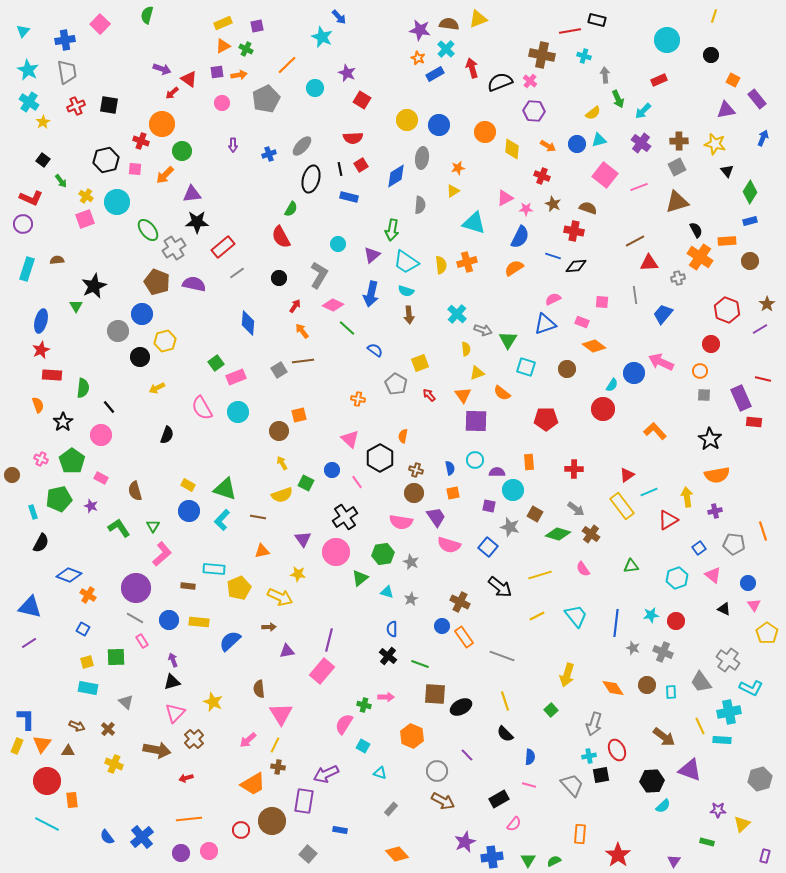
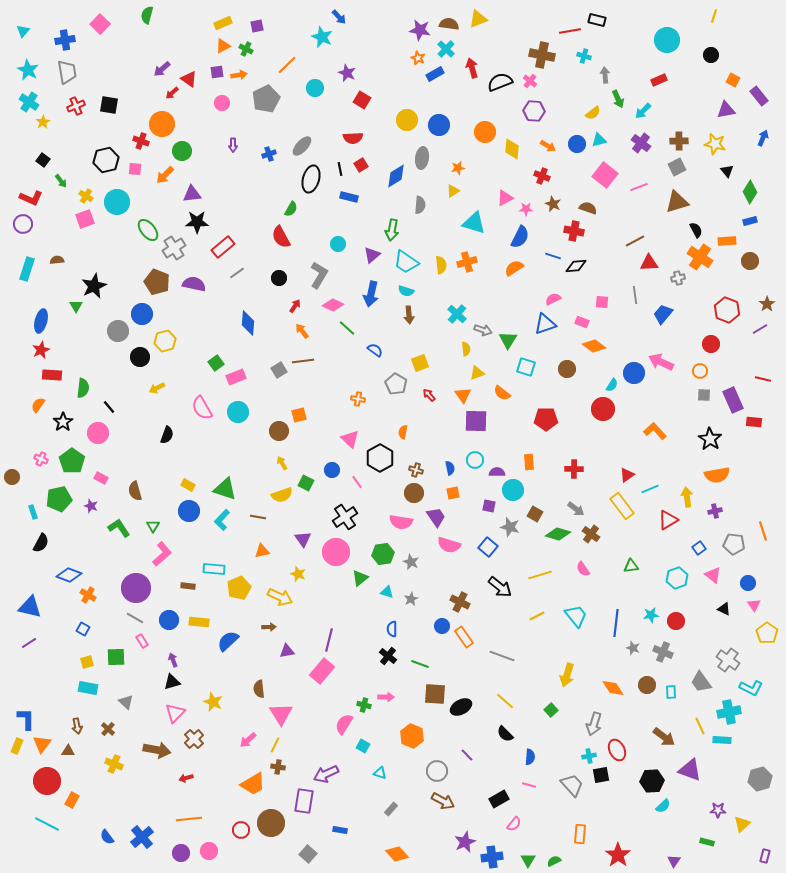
purple arrow at (162, 69): rotated 120 degrees clockwise
purple rectangle at (757, 99): moved 2 px right, 3 px up
purple rectangle at (741, 398): moved 8 px left, 2 px down
orange semicircle at (38, 405): rotated 126 degrees counterclockwise
pink circle at (101, 435): moved 3 px left, 2 px up
orange semicircle at (403, 436): moved 4 px up
brown circle at (12, 475): moved 2 px down
cyan line at (649, 492): moved 1 px right, 3 px up
yellow star at (298, 574): rotated 14 degrees clockwise
blue semicircle at (230, 641): moved 2 px left
yellow line at (505, 701): rotated 30 degrees counterclockwise
brown arrow at (77, 726): rotated 56 degrees clockwise
orange rectangle at (72, 800): rotated 35 degrees clockwise
brown circle at (272, 821): moved 1 px left, 2 px down
